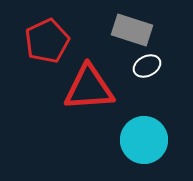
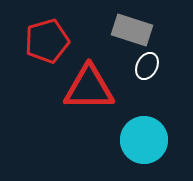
red pentagon: rotated 9 degrees clockwise
white ellipse: rotated 36 degrees counterclockwise
red triangle: rotated 4 degrees clockwise
